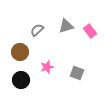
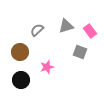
gray square: moved 3 px right, 21 px up
